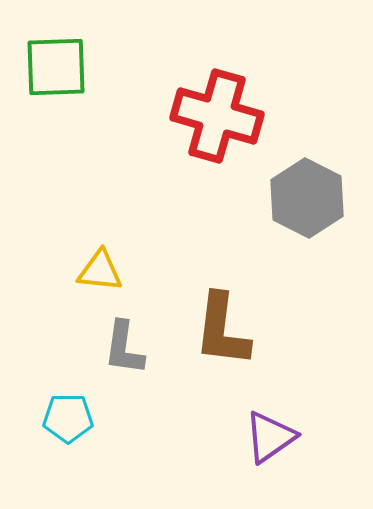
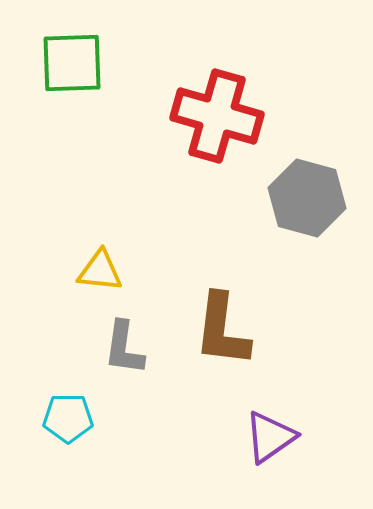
green square: moved 16 px right, 4 px up
gray hexagon: rotated 12 degrees counterclockwise
